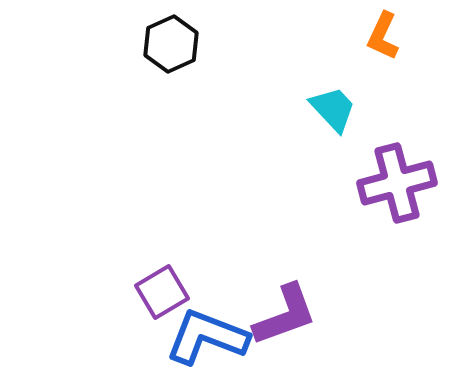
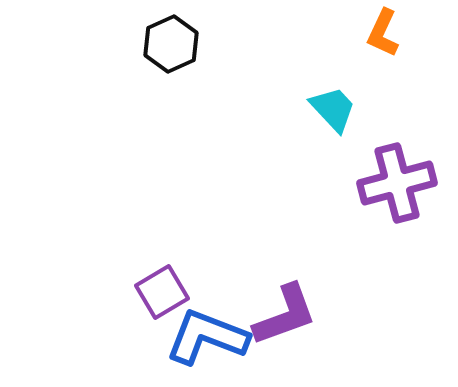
orange L-shape: moved 3 px up
